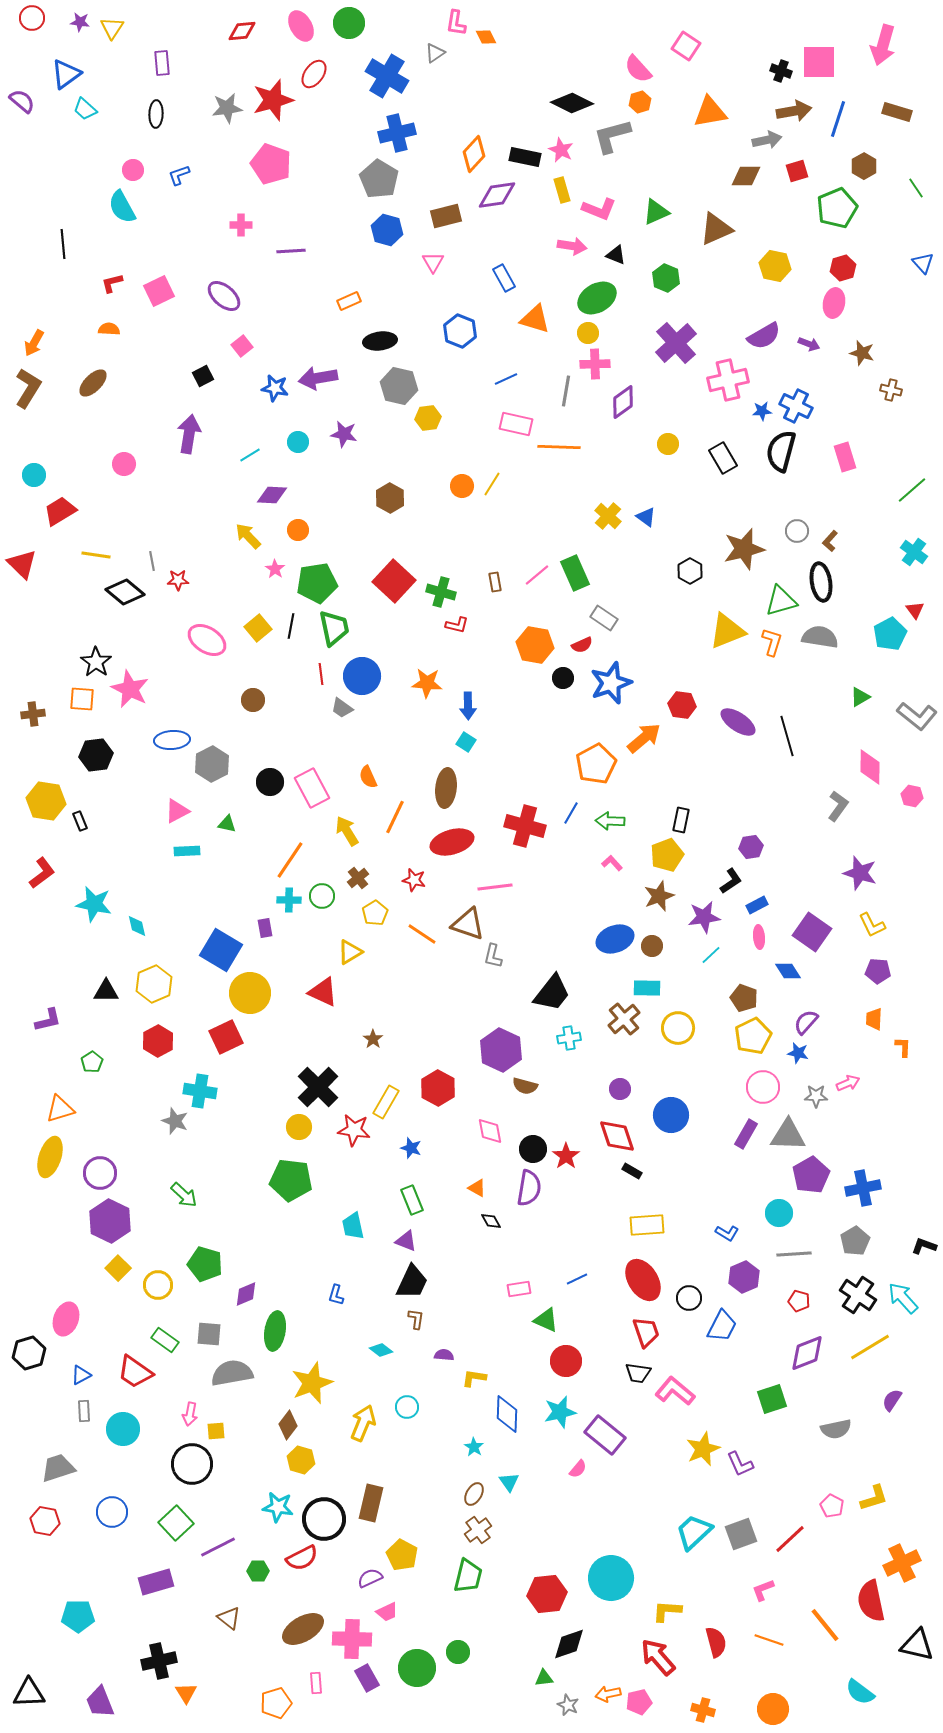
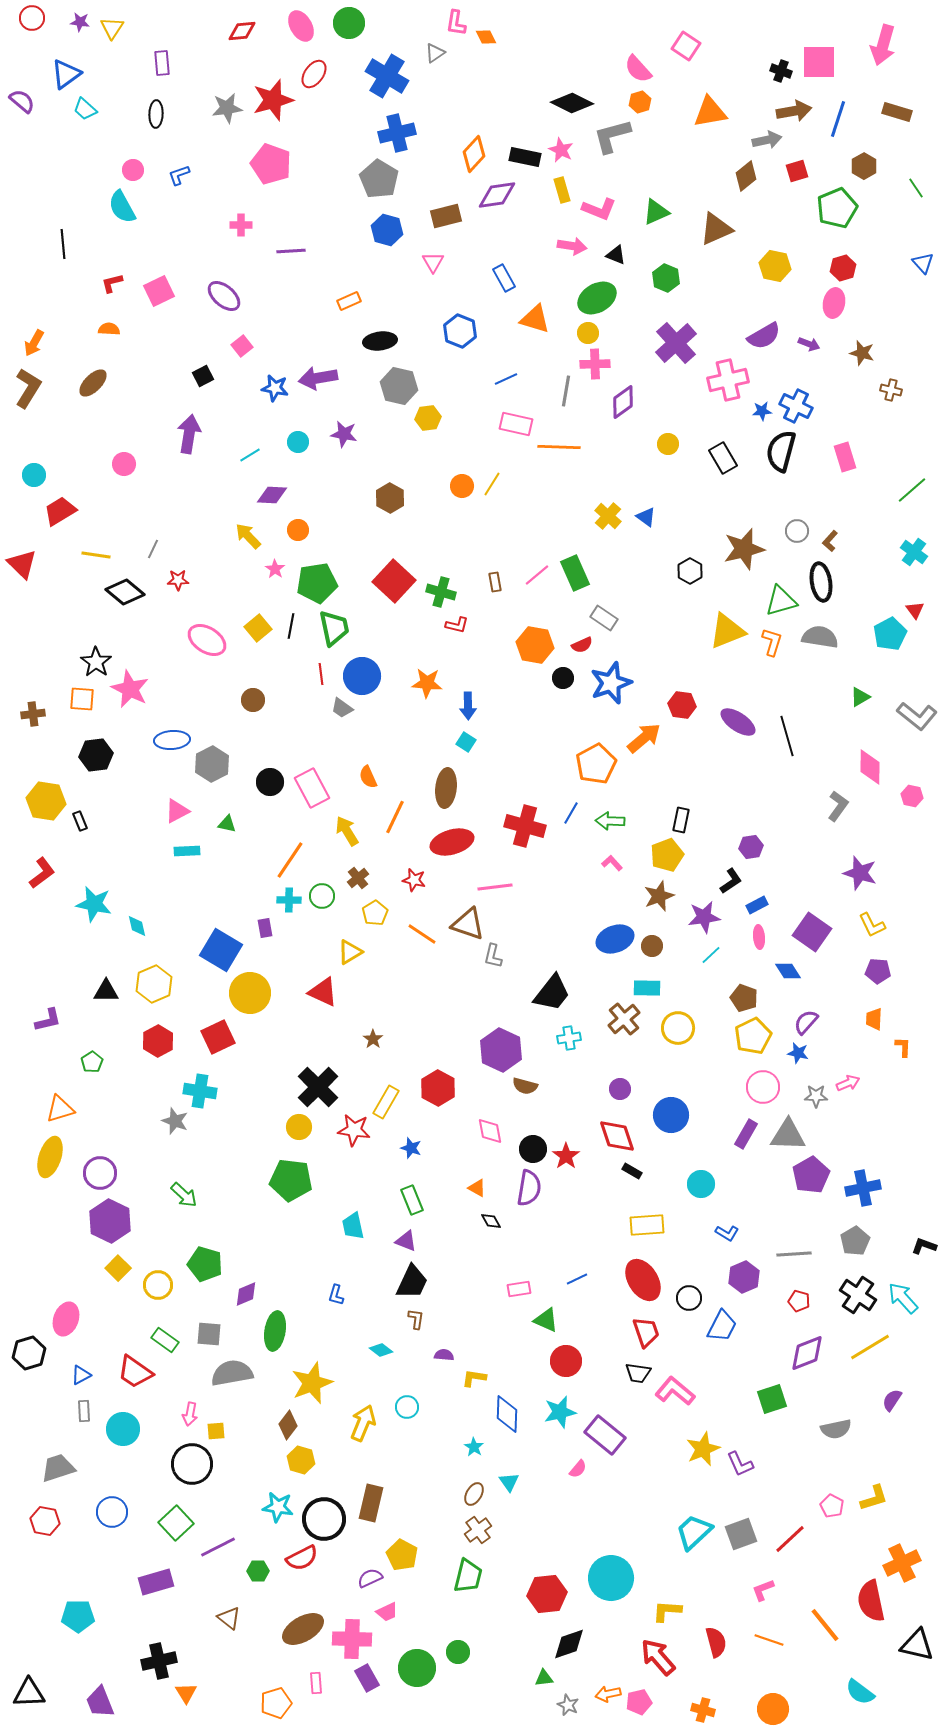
brown diamond at (746, 176): rotated 40 degrees counterclockwise
gray line at (152, 561): moved 1 px right, 12 px up; rotated 36 degrees clockwise
red square at (226, 1037): moved 8 px left
cyan circle at (779, 1213): moved 78 px left, 29 px up
